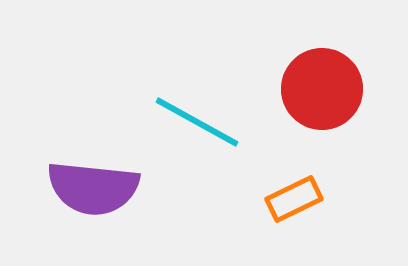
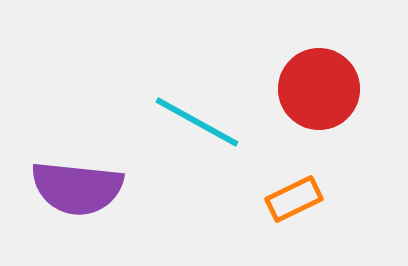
red circle: moved 3 px left
purple semicircle: moved 16 px left
